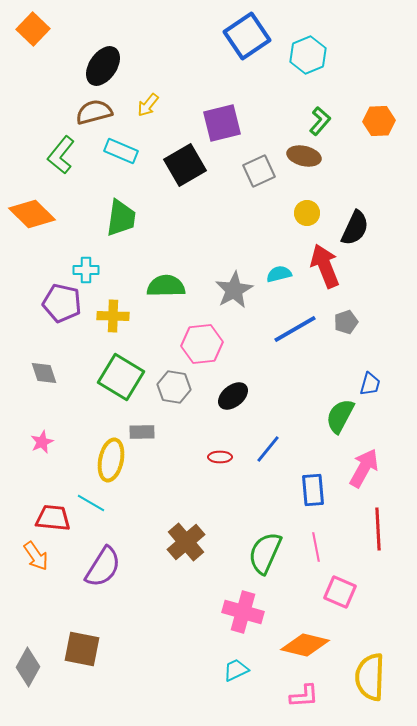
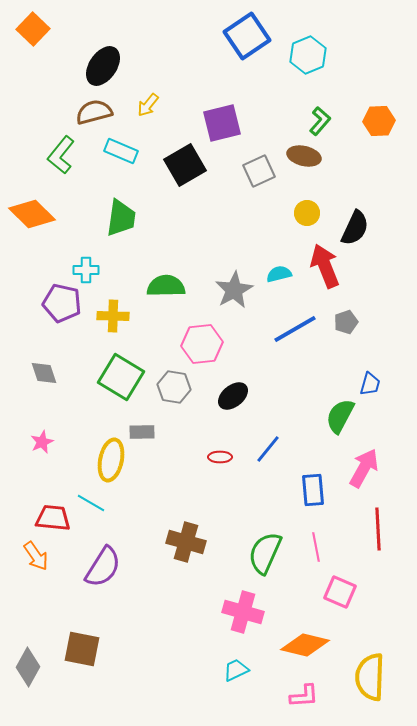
brown cross at (186, 542): rotated 33 degrees counterclockwise
